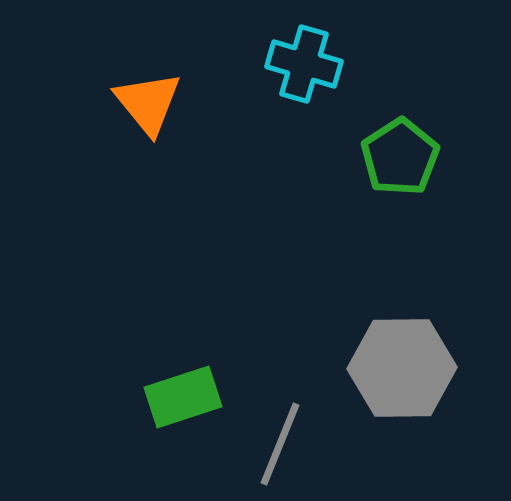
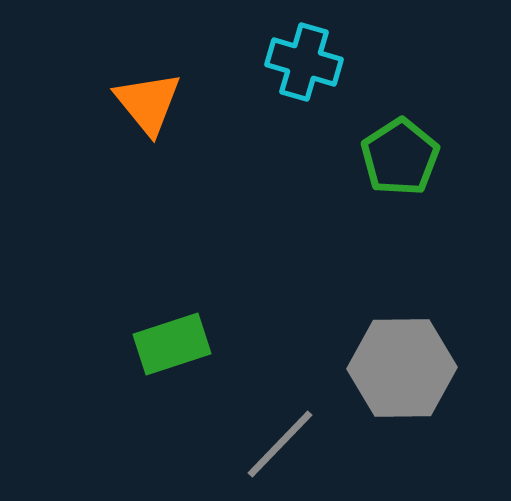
cyan cross: moved 2 px up
green rectangle: moved 11 px left, 53 px up
gray line: rotated 22 degrees clockwise
